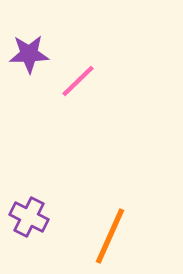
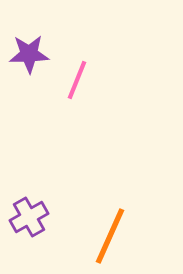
pink line: moved 1 px left, 1 px up; rotated 24 degrees counterclockwise
purple cross: rotated 33 degrees clockwise
